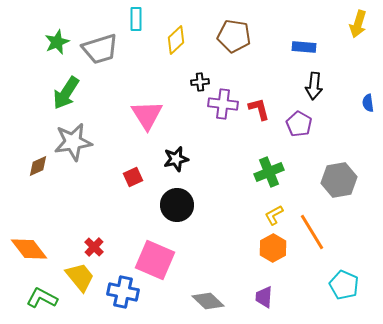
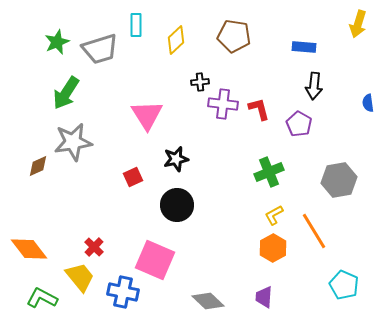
cyan rectangle: moved 6 px down
orange line: moved 2 px right, 1 px up
